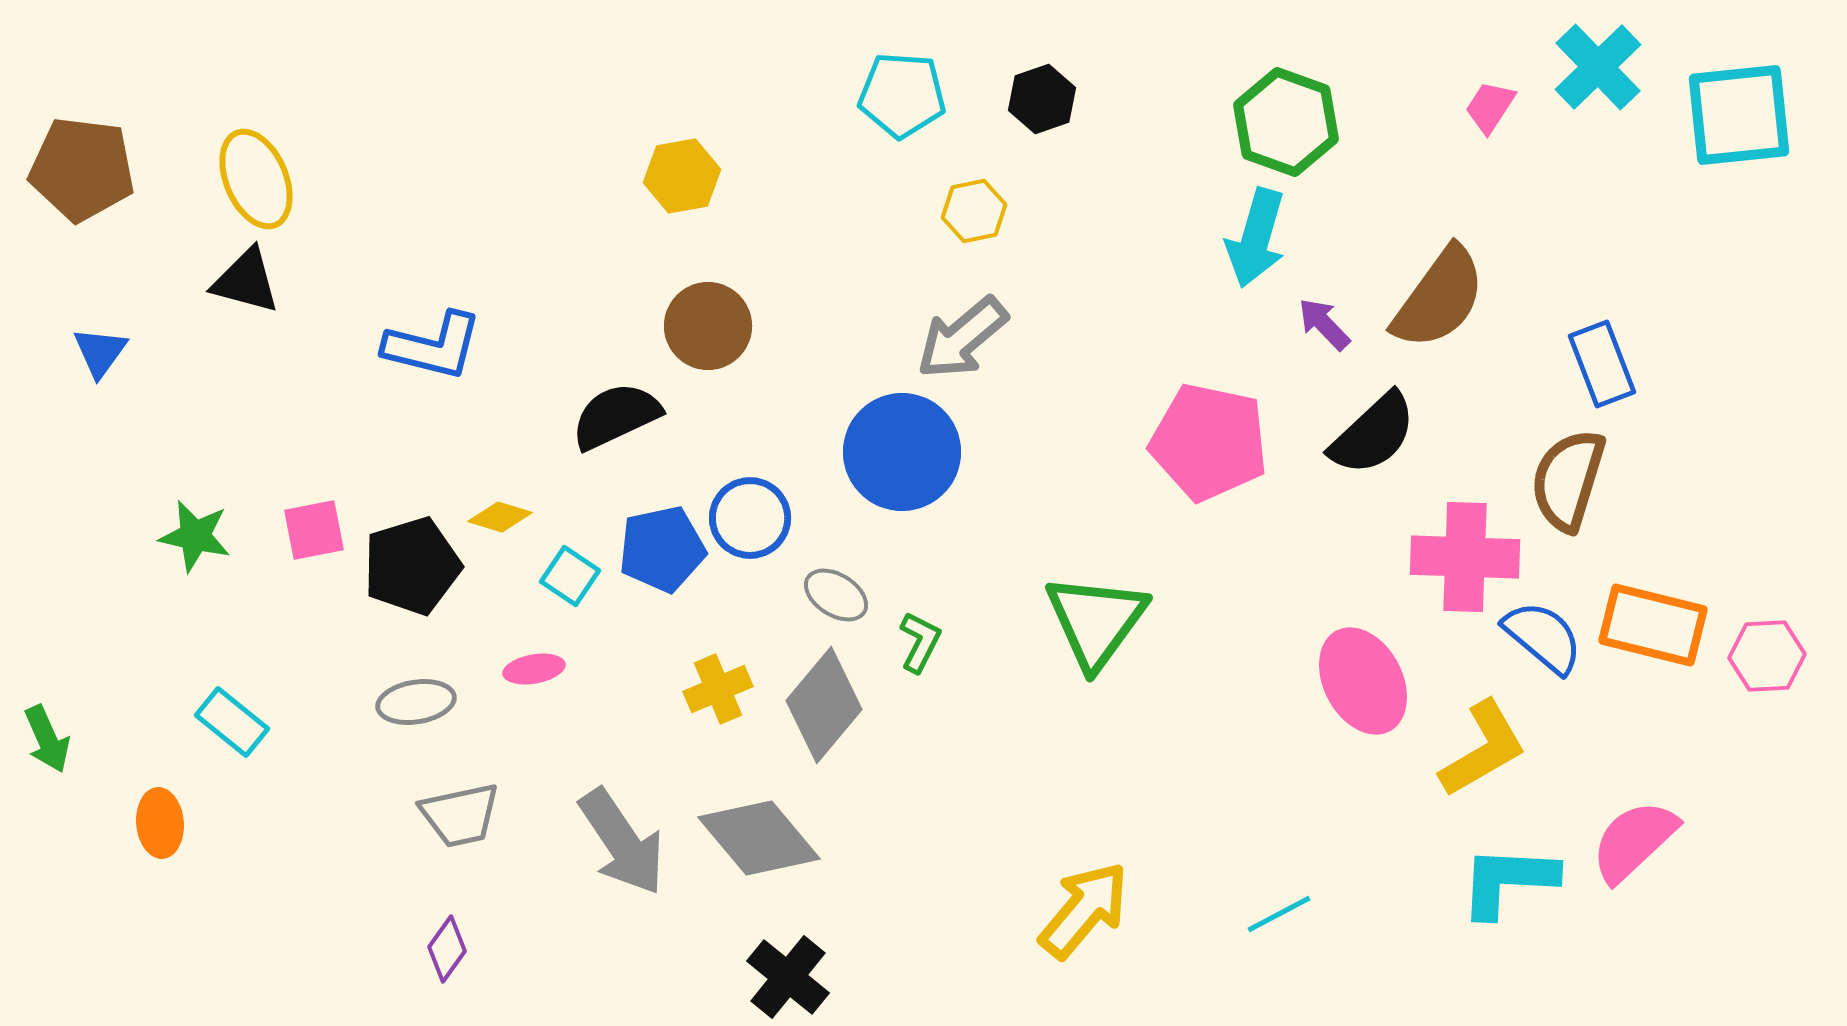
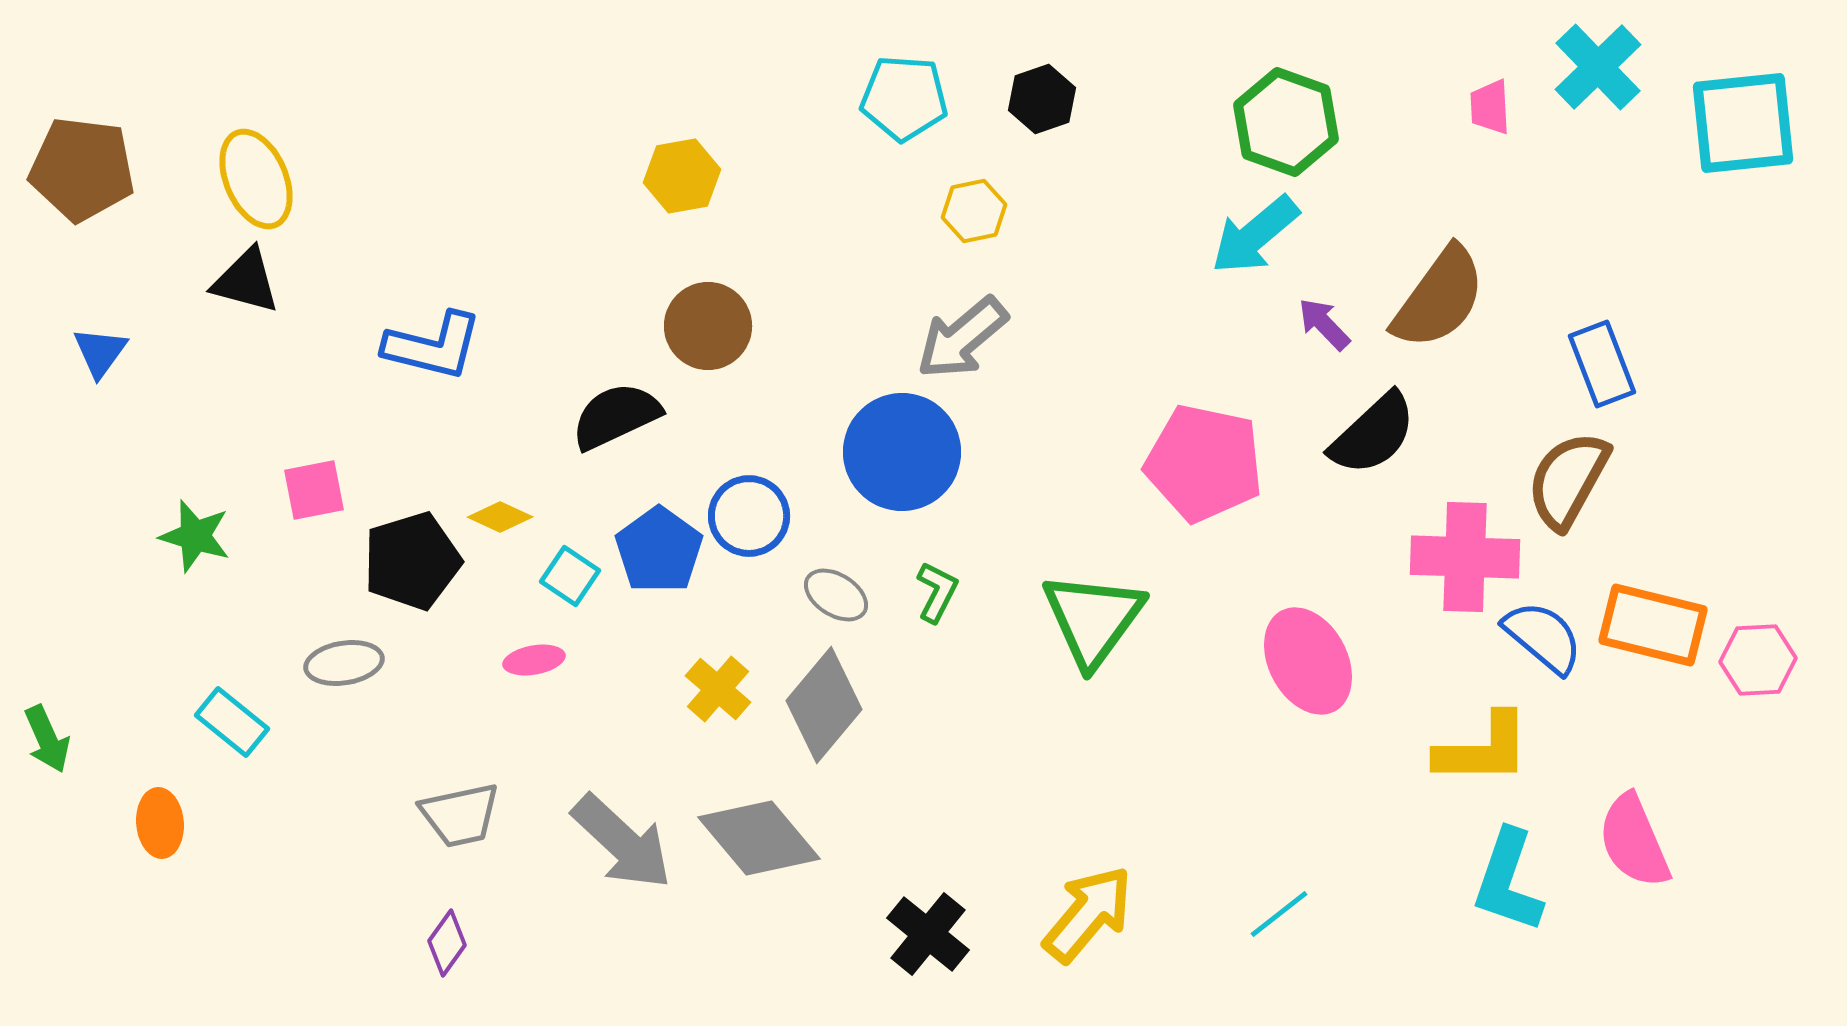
cyan pentagon at (902, 95): moved 2 px right, 3 px down
pink trapezoid at (1490, 107): rotated 36 degrees counterclockwise
cyan square at (1739, 115): moved 4 px right, 8 px down
cyan arrow at (1256, 238): moved 1 px left, 3 px up; rotated 34 degrees clockwise
pink pentagon at (1209, 442): moved 5 px left, 21 px down
brown semicircle at (1568, 480): rotated 12 degrees clockwise
yellow diamond at (500, 517): rotated 8 degrees clockwise
blue circle at (750, 518): moved 1 px left, 2 px up
pink square at (314, 530): moved 40 px up
green star at (195, 536): rotated 4 degrees clockwise
blue pentagon at (662, 549): moved 3 px left, 1 px down; rotated 24 degrees counterclockwise
black pentagon at (412, 566): moved 5 px up
green triangle at (1096, 621): moved 3 px left, 2 px up
green L-shape at (920, 642): moved 17 px right, 50 px up
pink hexagon at (1767, 656): moved 9 px left, 4 px down
pink ellipse at (534, 669): moved 9 px up
pink ellipse at (1363, 681): moved 55 px left, 20 px up
yellow cross at (718, 689): rotated 26 degrees counterclockwise
gray ellipse at (416, 702): moved 72 px left, 39 px up
yellow L-shape at (1483, 749): rotated 30 degrees clockwise
pink semicircle at (1634, 841): rotated 70 degrees counterclockwise
gray arrow at (622, 842): rotated 13 degrees counterclockwise
cyan L-shape at (1508, 881): rotated 74 degrees counterclockwise
yellow arrow at (1084, 910): moved 4 px right, 4 px down
cyan line at (1279, 914): rotated 10 degrees counterclockwise
purple diamond at (447, 949): moved 6 px up
black cross at (788, 977): moved 140 px right, 43 px up
